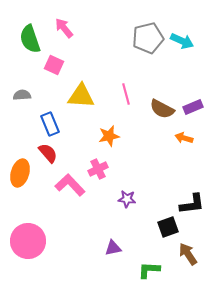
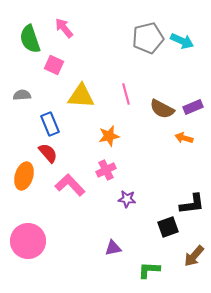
pink cross: moved 8 px right, 1 px down
orange ellipse: moved 4 px right, 3 px down
brown arrow: moved 6 px right, 2 px down; rotated 105 degrees counterclockwise
